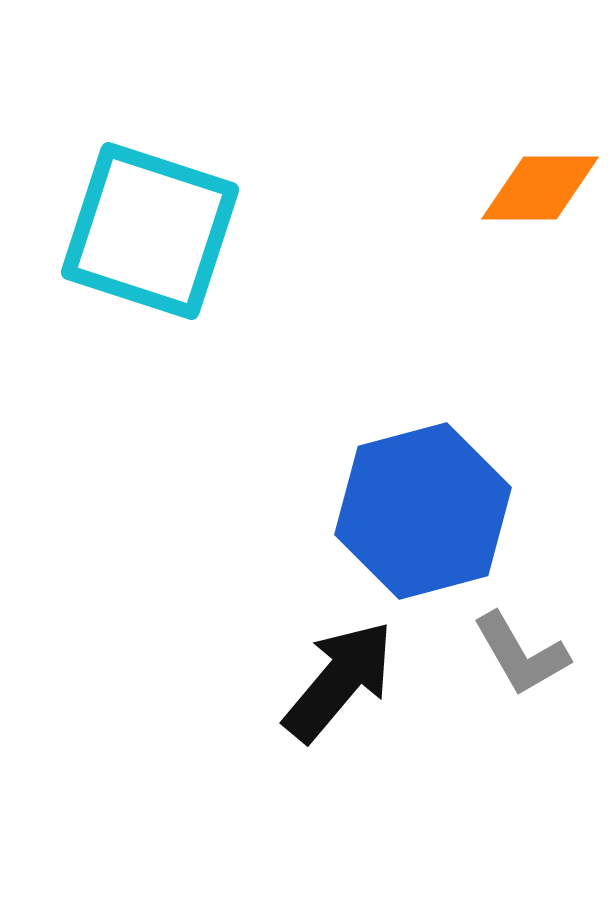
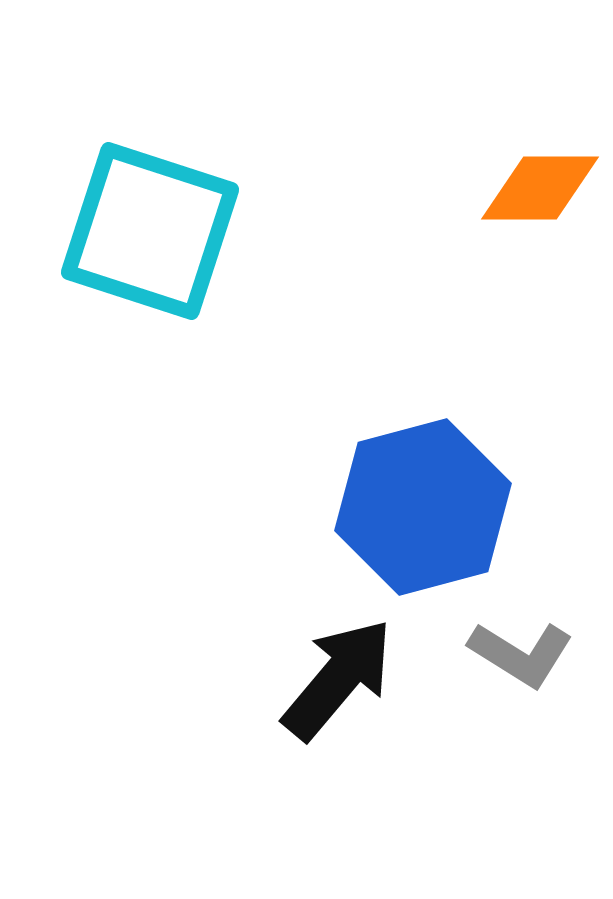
blue hexagon: moved 4 px up
gray L-shape: rotated 28 degrees counterclockwise
black arrow: moved 1 px left, 2 px up
